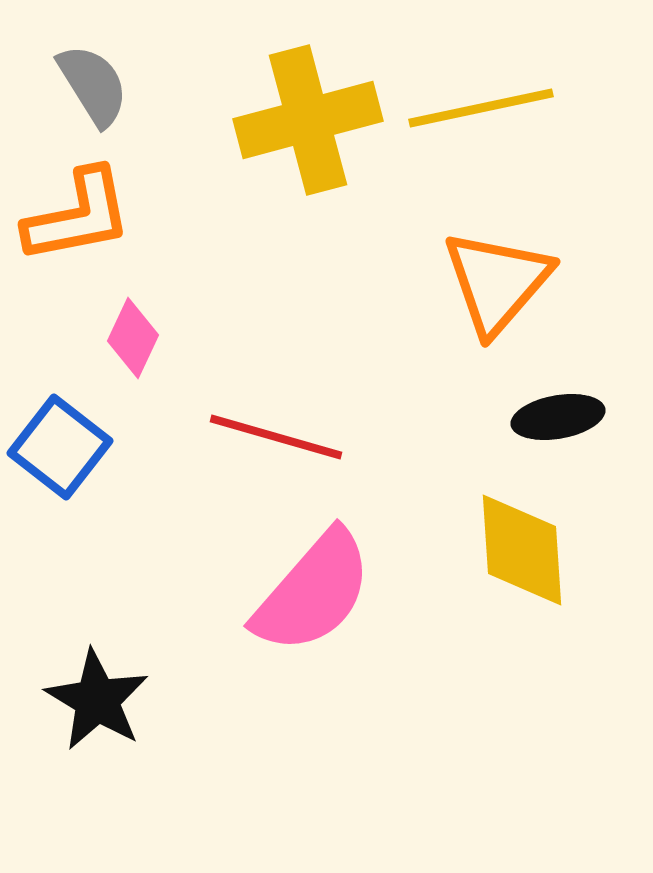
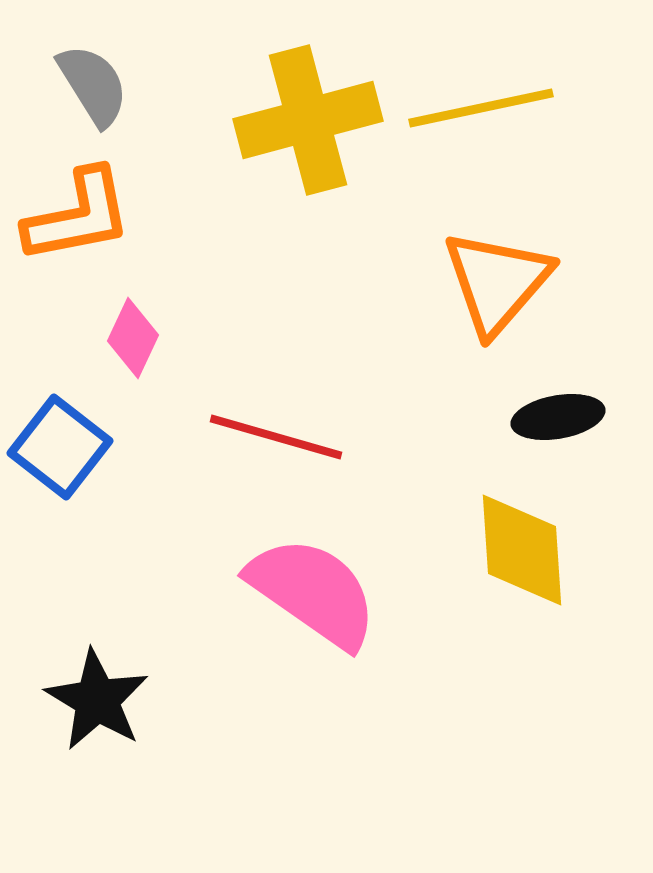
pink semicircle: rotated 96 degrees counterclockwise
